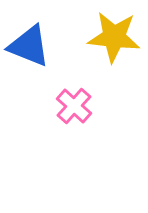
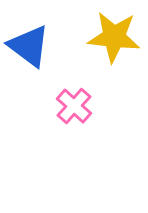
blue triangle: rotated 15 degrees clockwise
